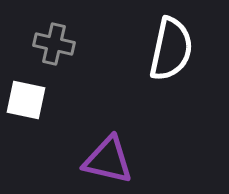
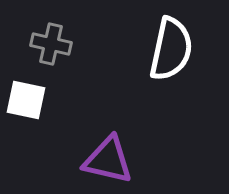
gray cross: moved 3 px left
